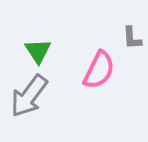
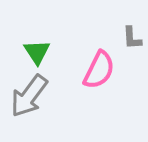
green triangle: moved 1 px left, 1 px down
